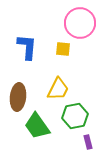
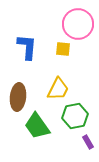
pink circle: moved 2 px left, 1 px down
purple rectangle: rotated 16 degrees counterclockwise
